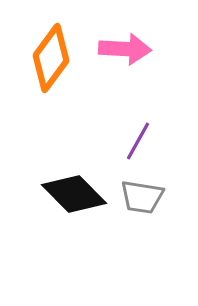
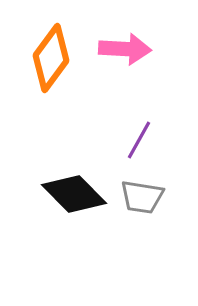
purple line: moved 1 px right, 1 px up
